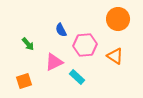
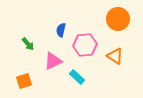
blue semicircle: rotated 40 degrees clockwise
pink triangle: moved 1 px left, 1 px up
